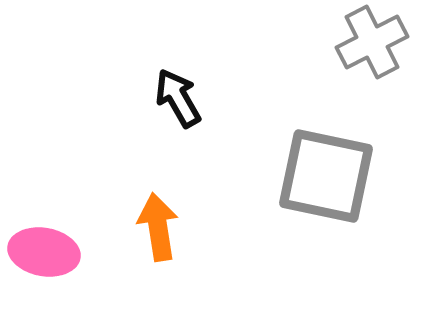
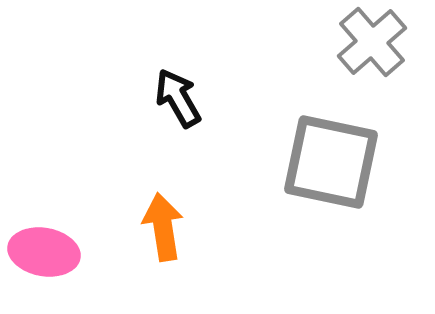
gray cross: rotated 14 degrees counterclockwise
gray square: moved 5 px right, 14 px up
orange arrow: moved 5 px right
